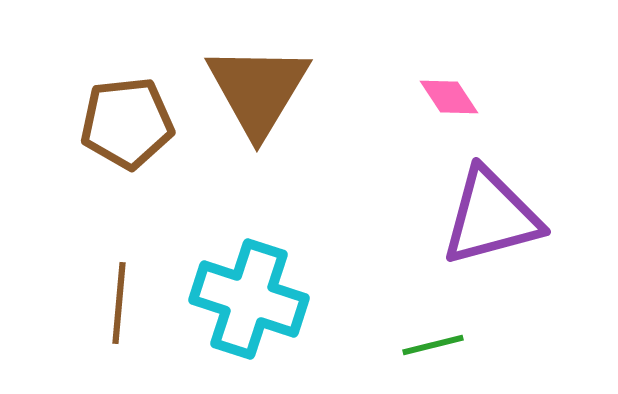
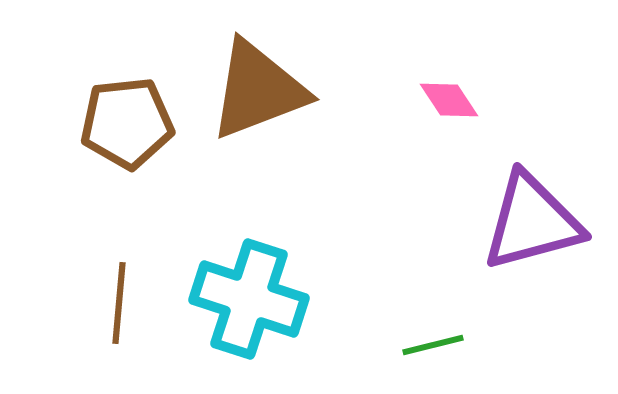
brown triangle: rotated 38 degrees clockwise
pink diamond: moved 3 px down
purple triangle: moved 41 px right, 5 px down
